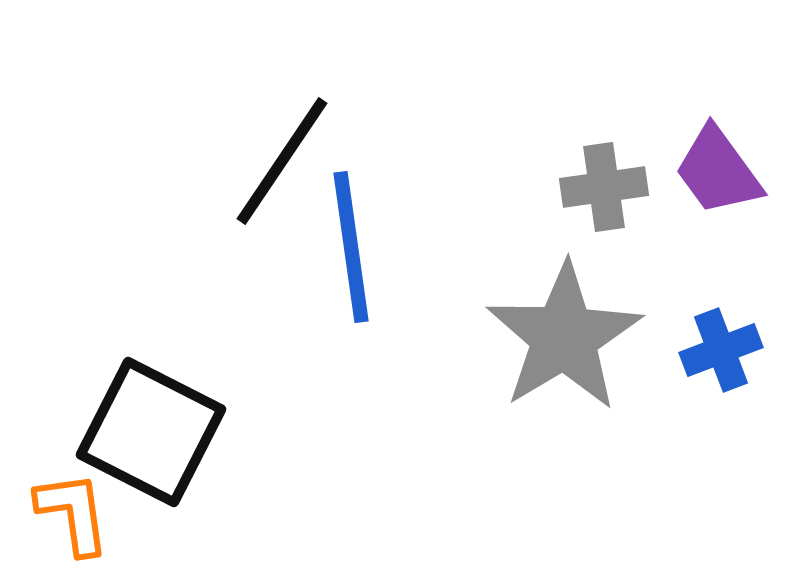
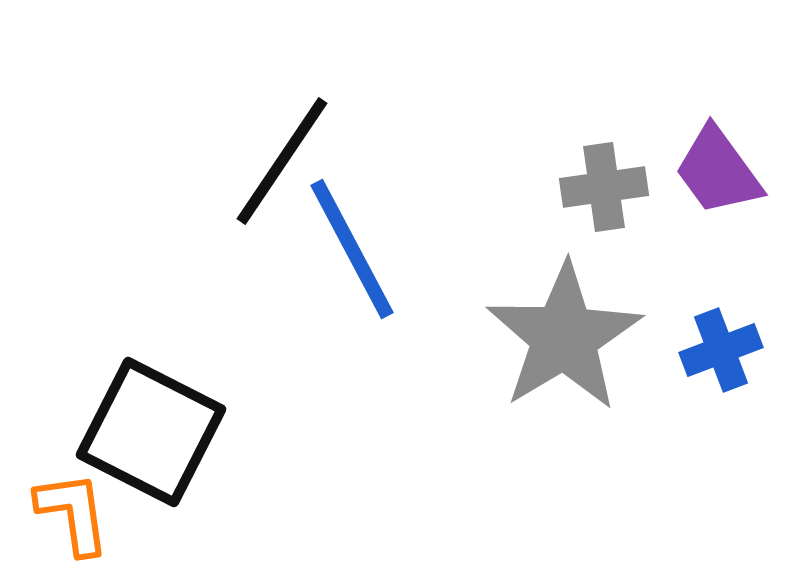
blue line: moved 1 px right, 2 px down; rotated 20 degrees counterclockwise
